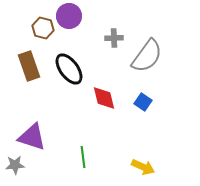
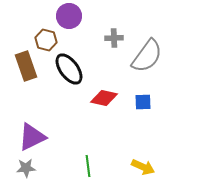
brown hexagon: moved 3 px right, 12 px down
brown rectangle: moved 3 px left
red diamond: rotated 64 degrees counterclockwise
blue square: rotated 36 degrees counterclockwise
purple triangle: rotated 44 degrees counterclockwise
green line: moved 5 px right, 9 px down
gray star: moved 11 px right, 3 px down
